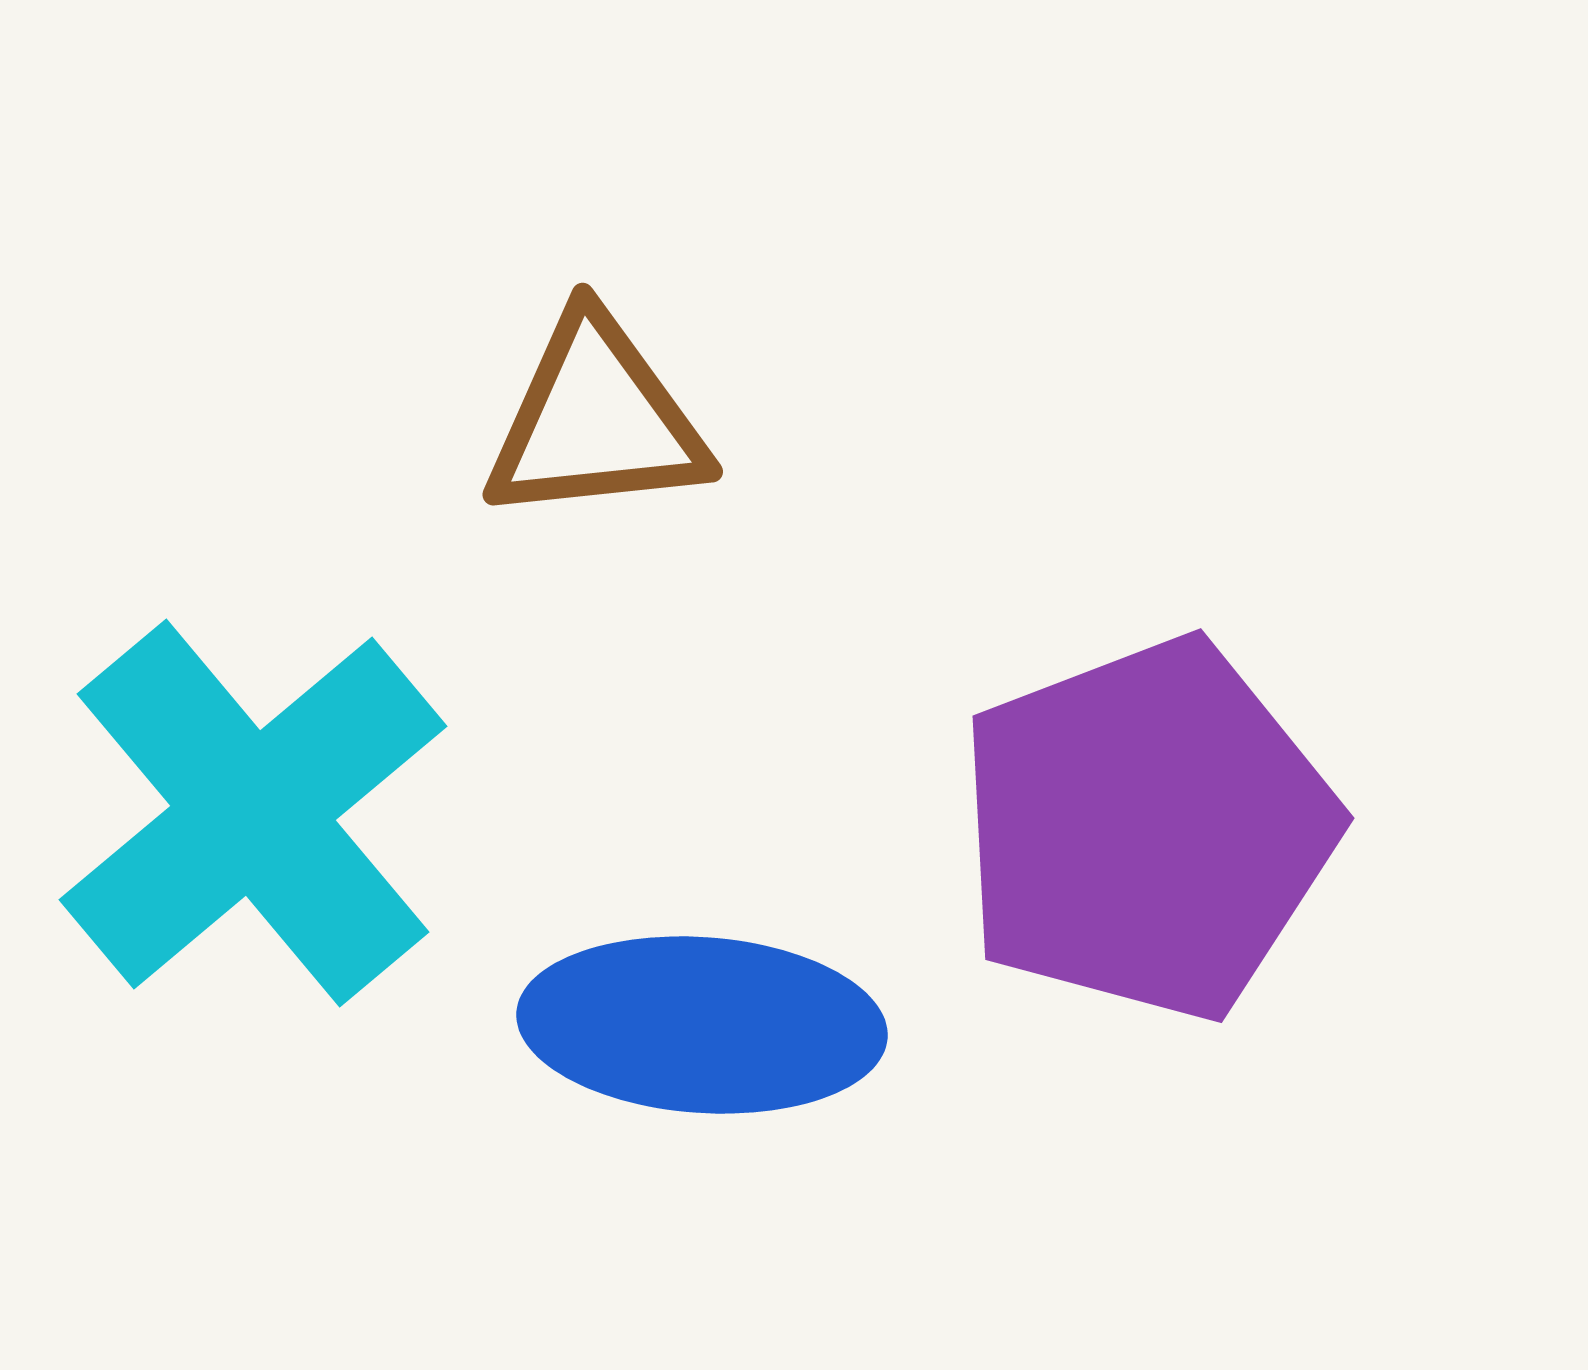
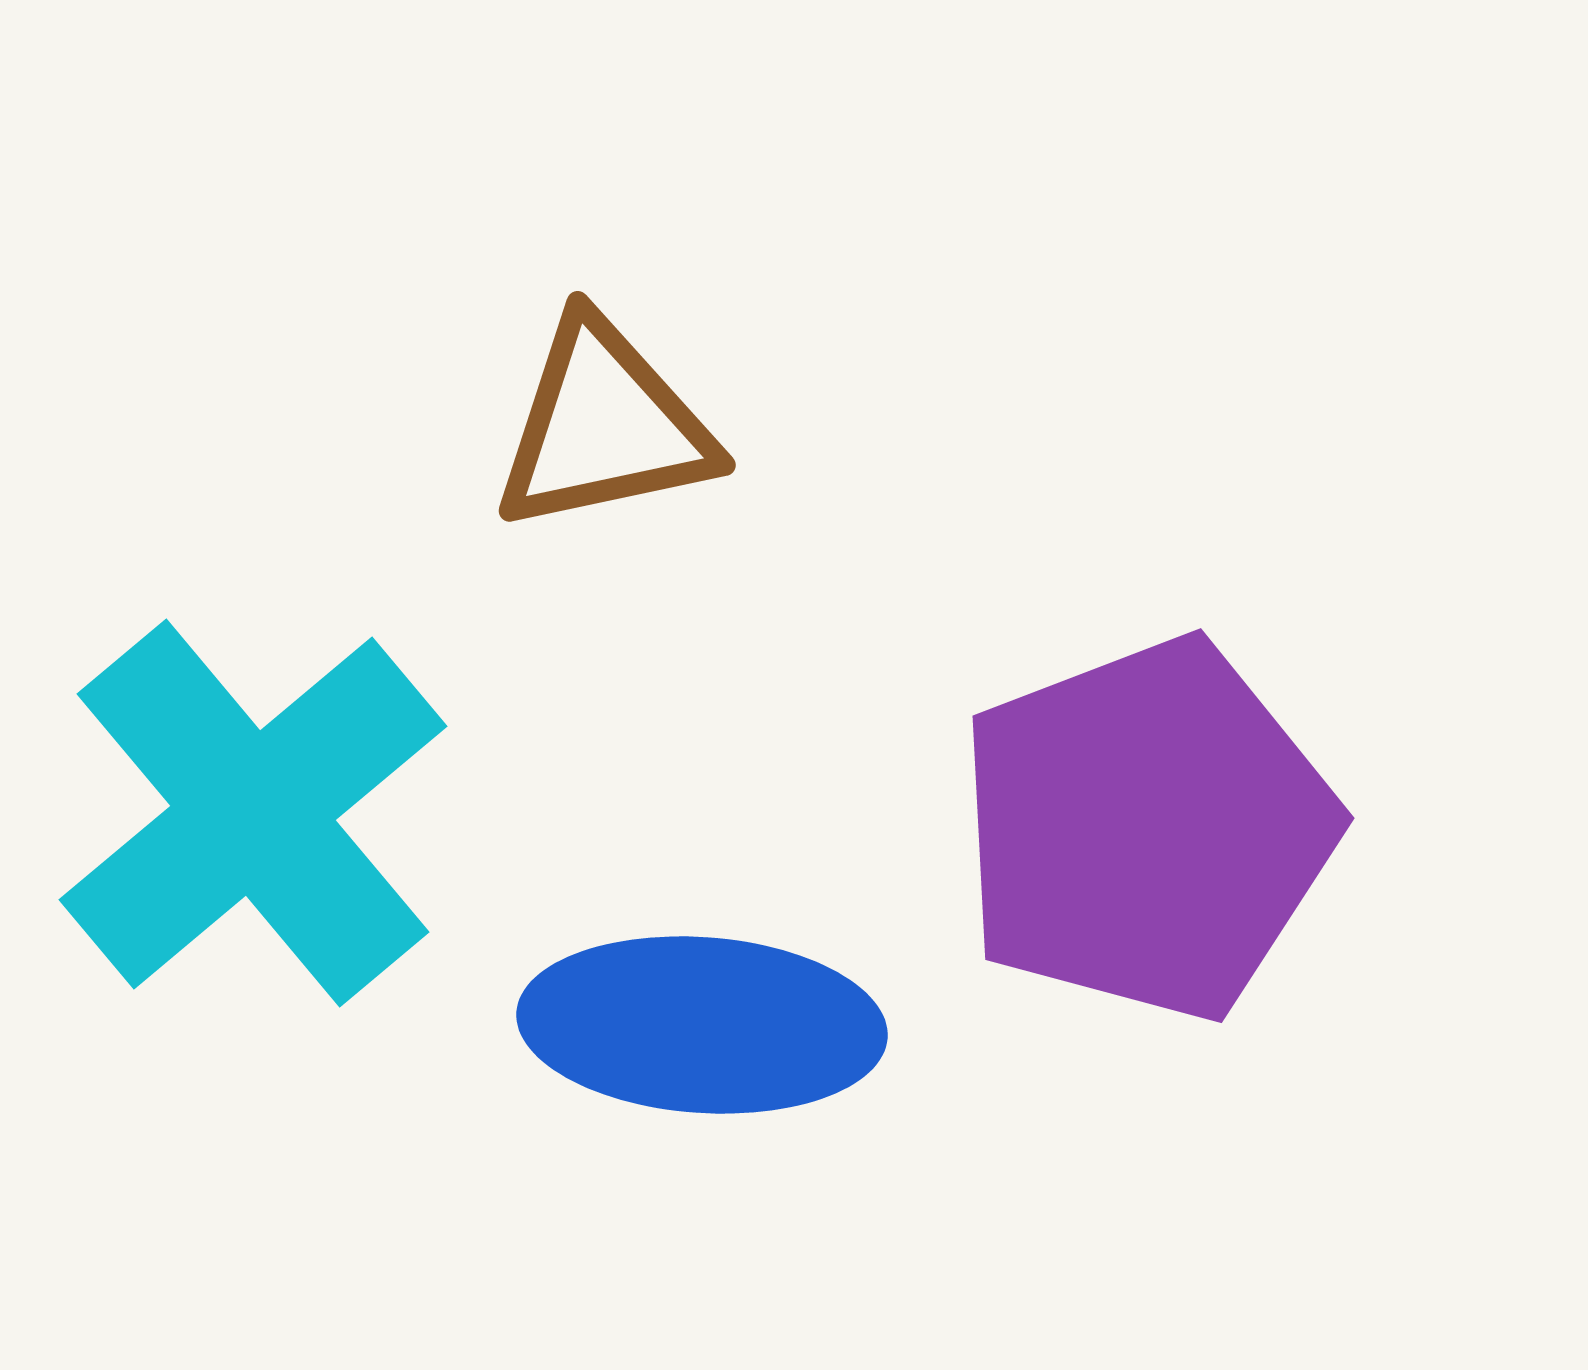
brown triangle: moved 8 px right, 6 px down; rotated 6 degrees counterclockwise
